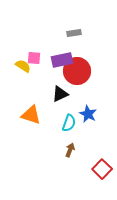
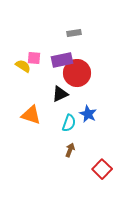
red circle: moved 2 px down
